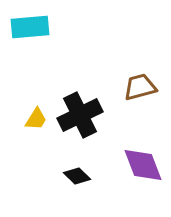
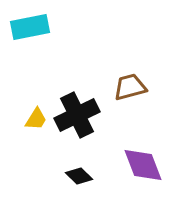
cyan rectangle: rotated 6 degrees counterclockwise
brown trapezoid: moved 10 px left
black cross: moved 3 px left
black diamond: moved 2 px right
